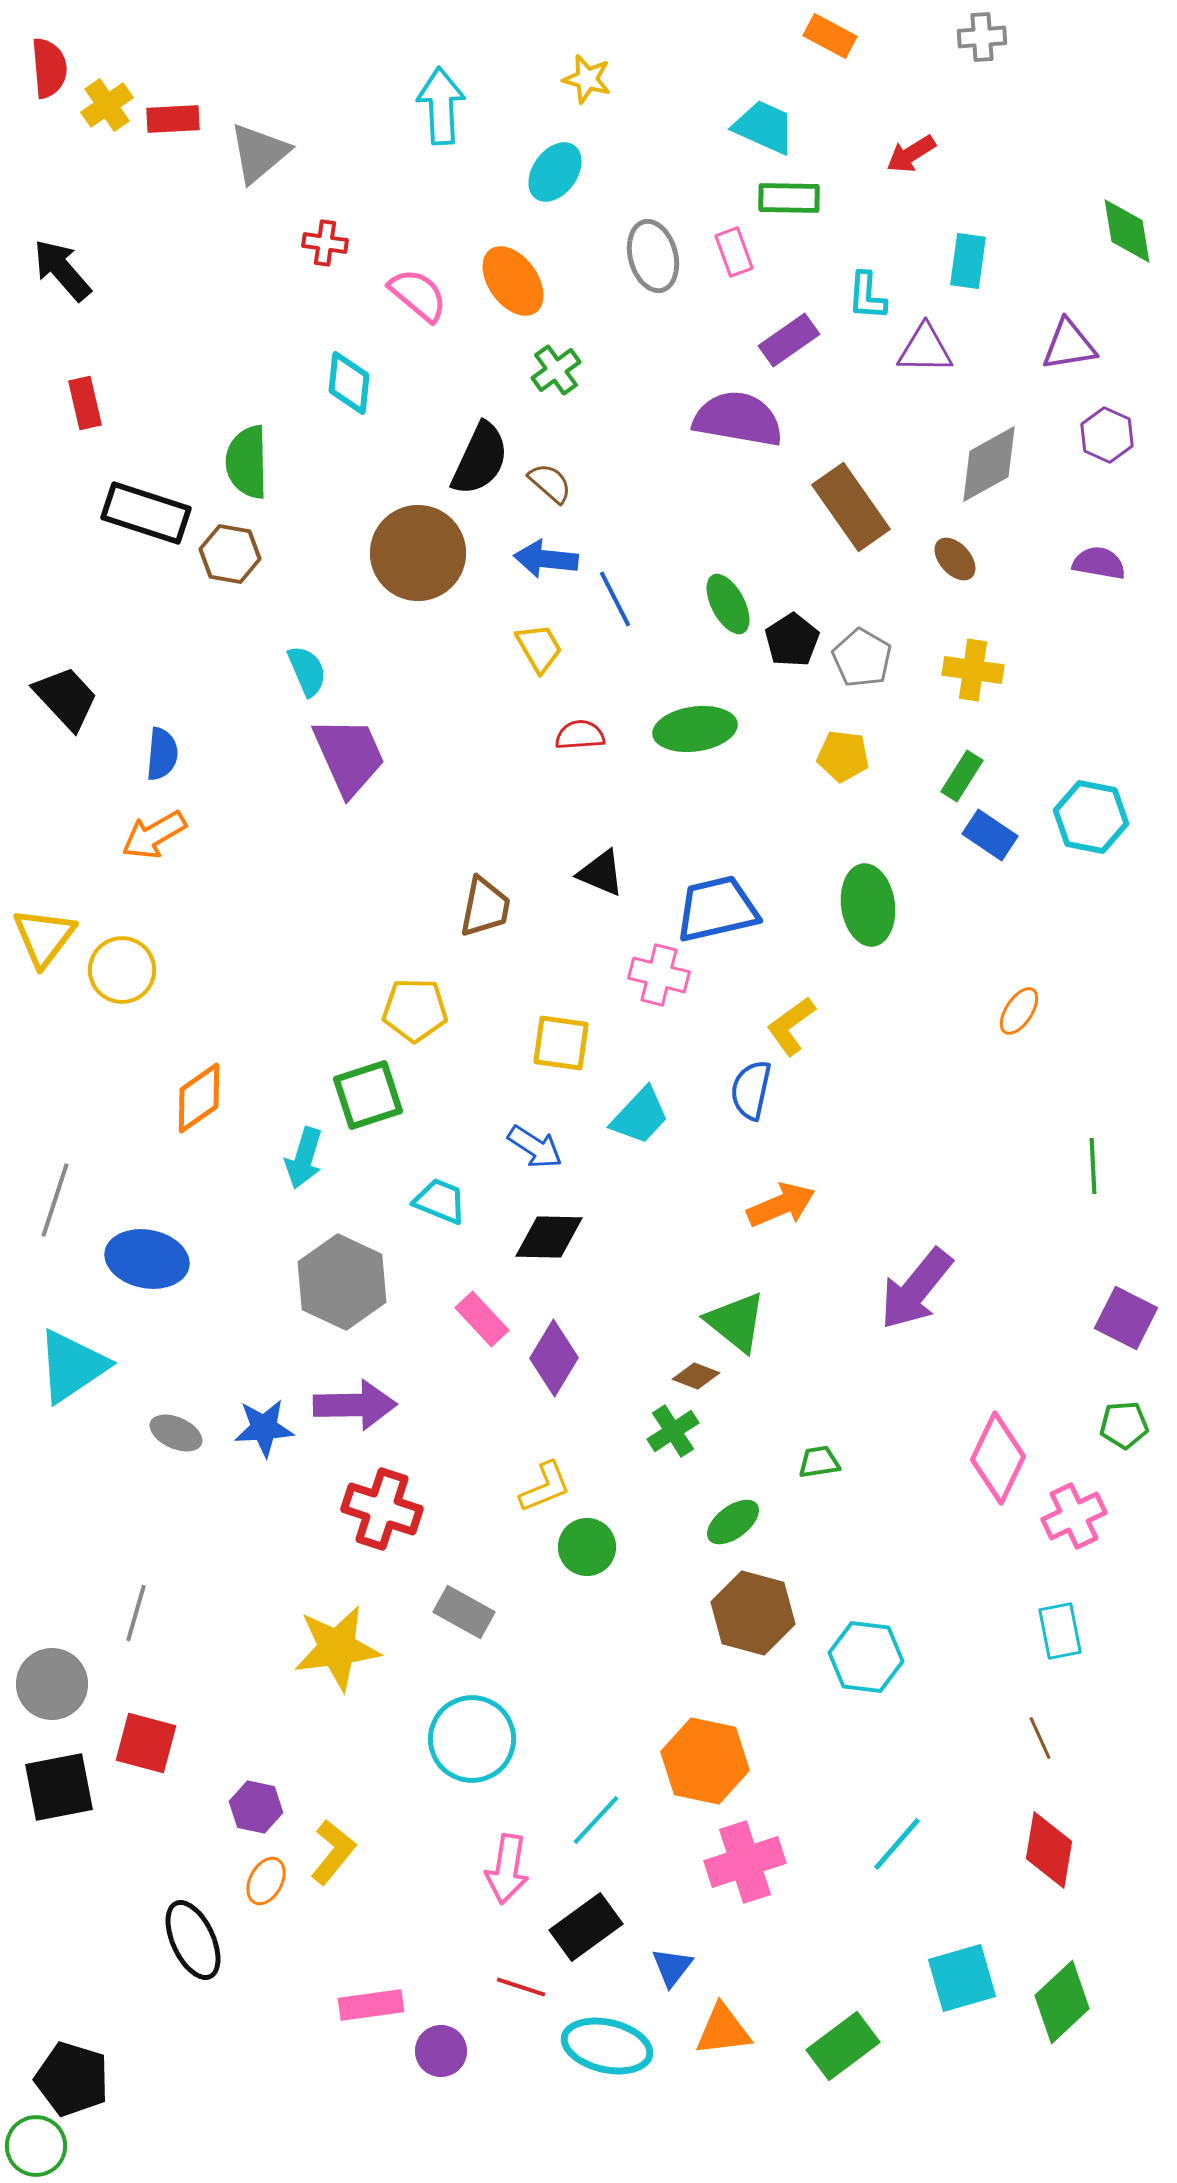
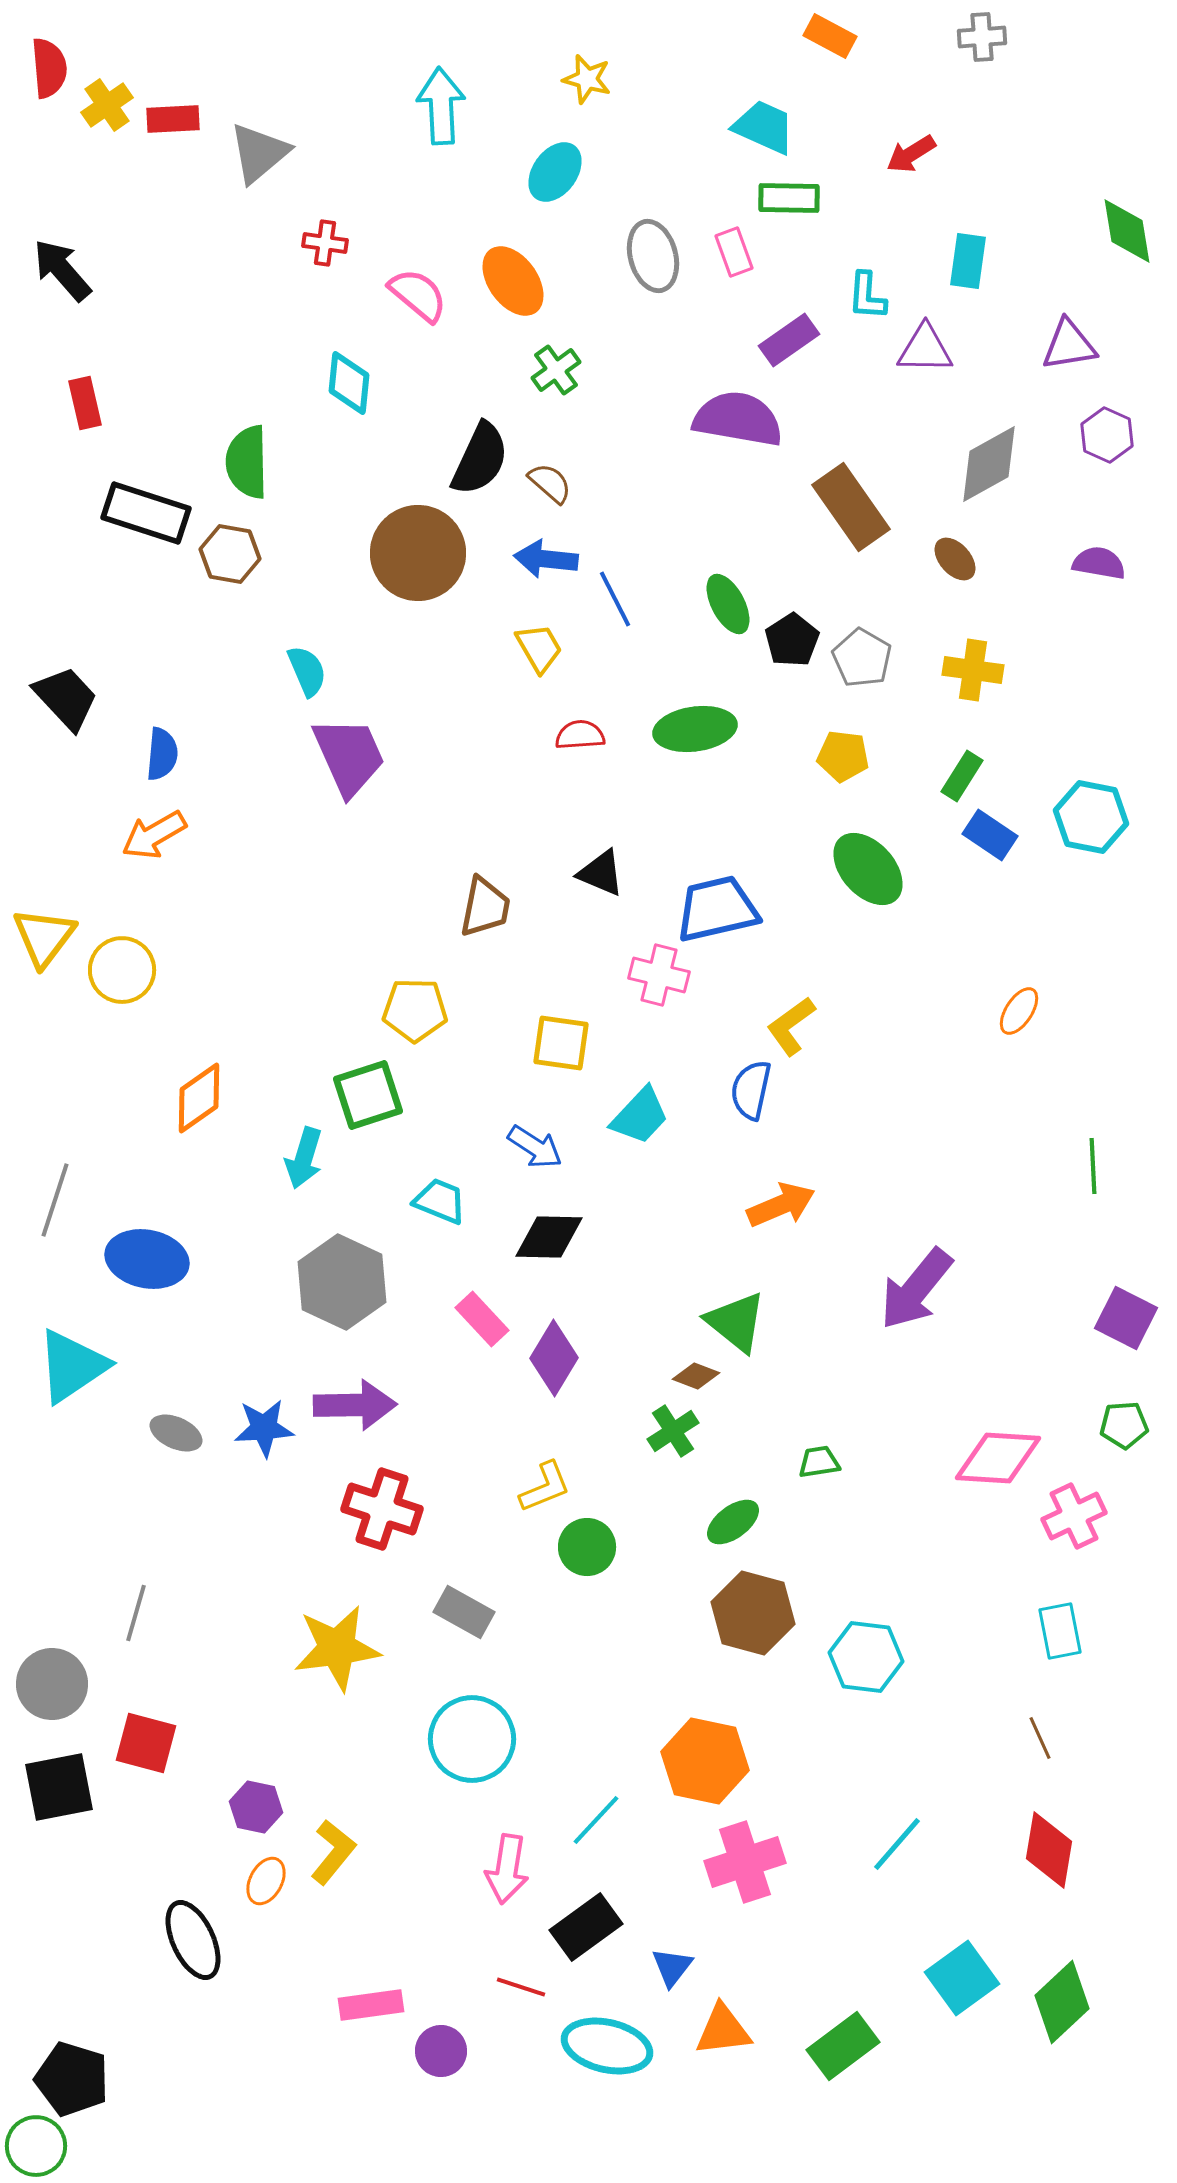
green ellipse at (868, 905): moved 36 px up; rotated 34 degrees counterclockwise
pink diamond at (998, 1458): rotated 68 degrees clockwise
cyan square at (962, 1978): rotated 20 degrees counterclockwise
